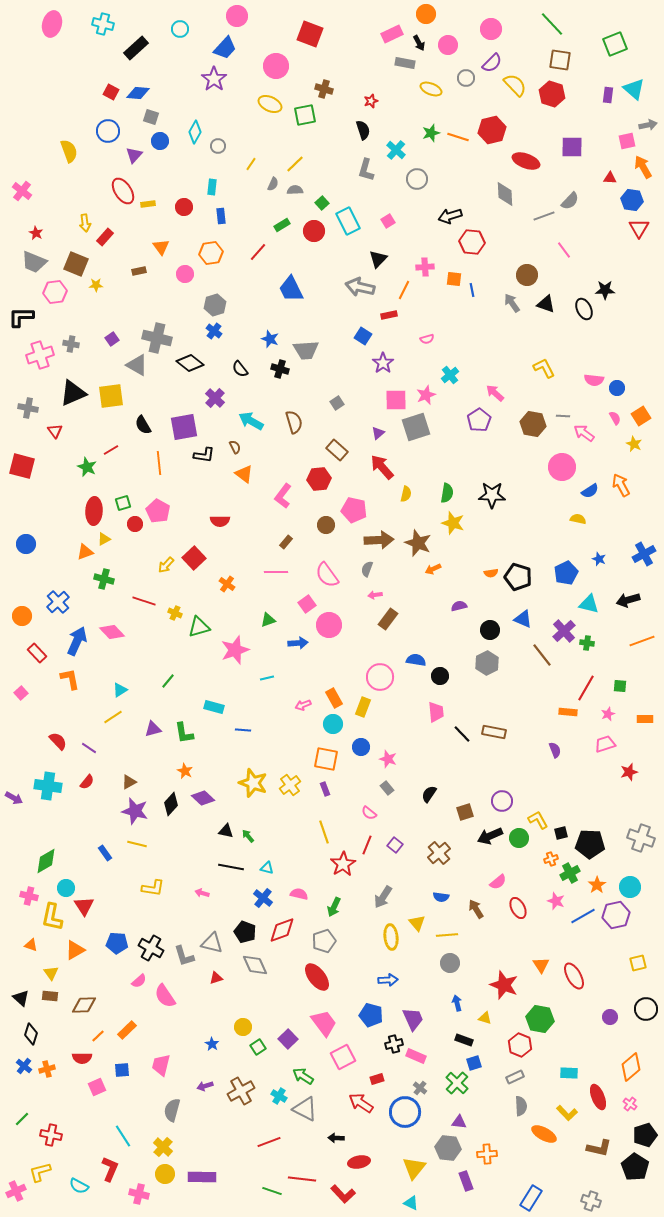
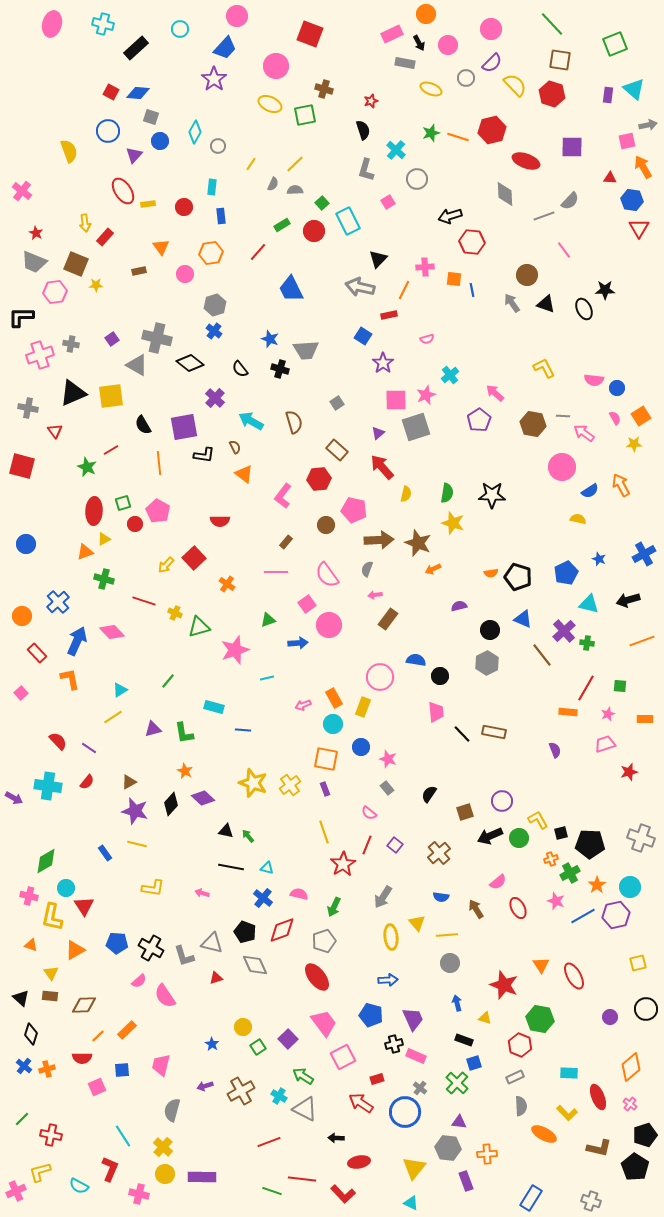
pink square at (388, 221): moved 19 px up
yellow star at (634, 444): rotated 28 degrees counterclockwise
